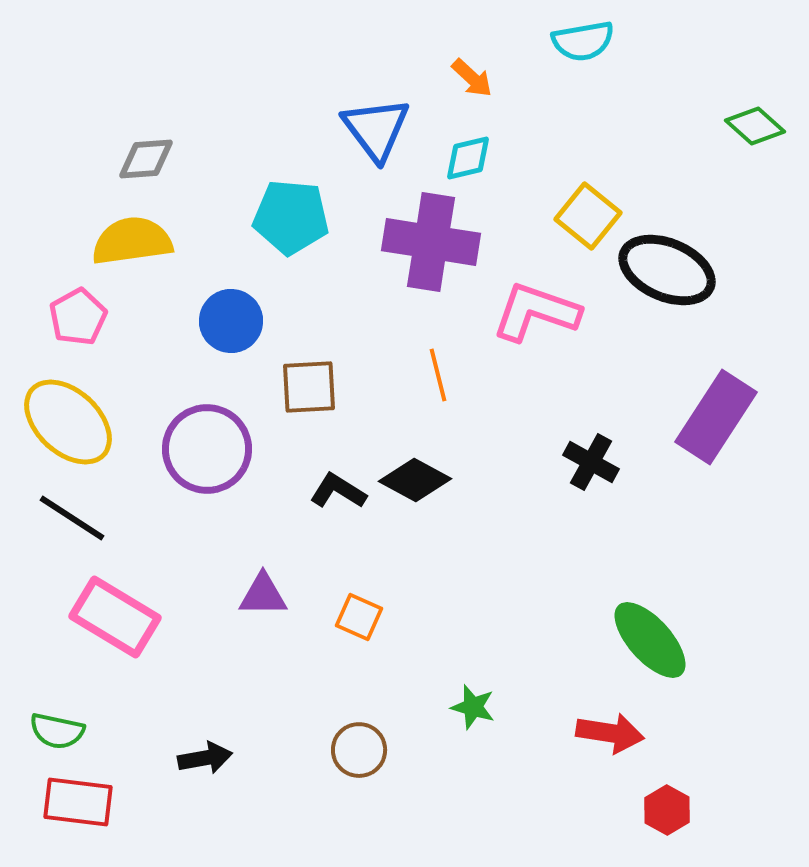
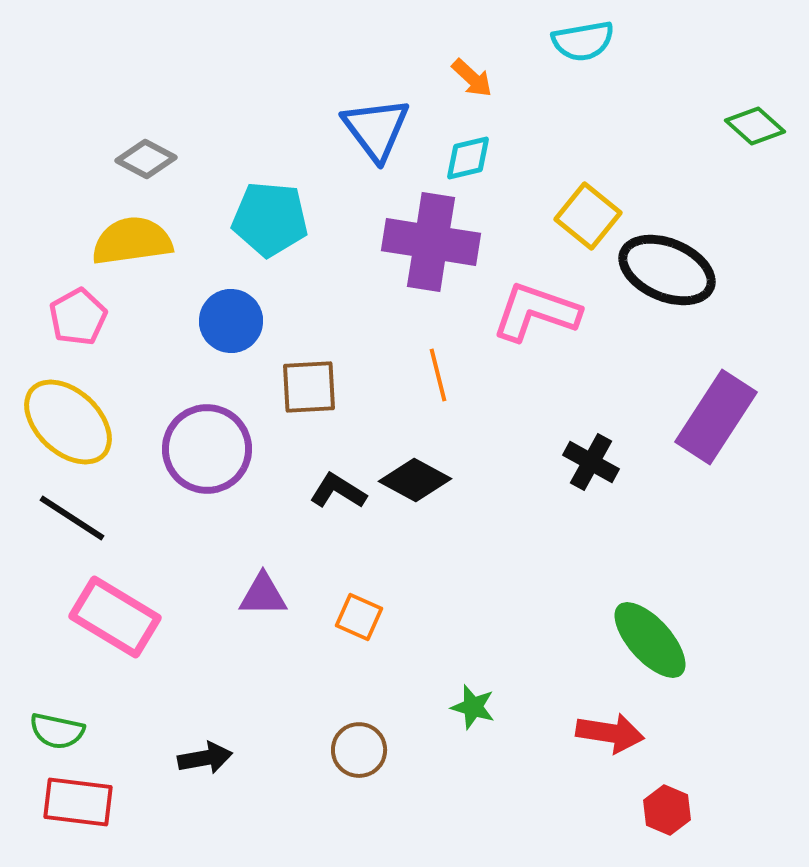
gray diamond: rotated 32 degrees clockwise
cyan pentagon: moved 21 px left, 2 px down
red hexagon: rotated 6 degrees counterclockwise
